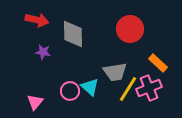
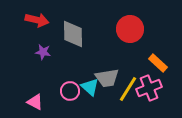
gray trapezoid: moved 8 px left, 6 px down
pink triangle: rotated 42 degrees counterclockwise
